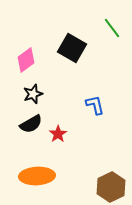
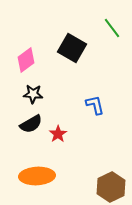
black star: rotated 24 degrees clockwise
